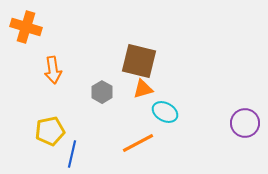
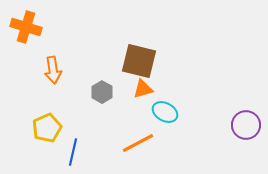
purple circle: moved 1 px right, 2 px down
yellow pentagon: moved 3 px left, 3 px up; rotated 12 degrees counterclockwise
blue line: moved 1 px right, 2 px up
